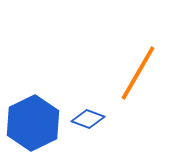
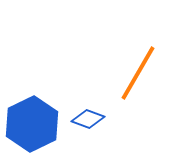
blue hexagon: moved 1 px left, 1 px down
